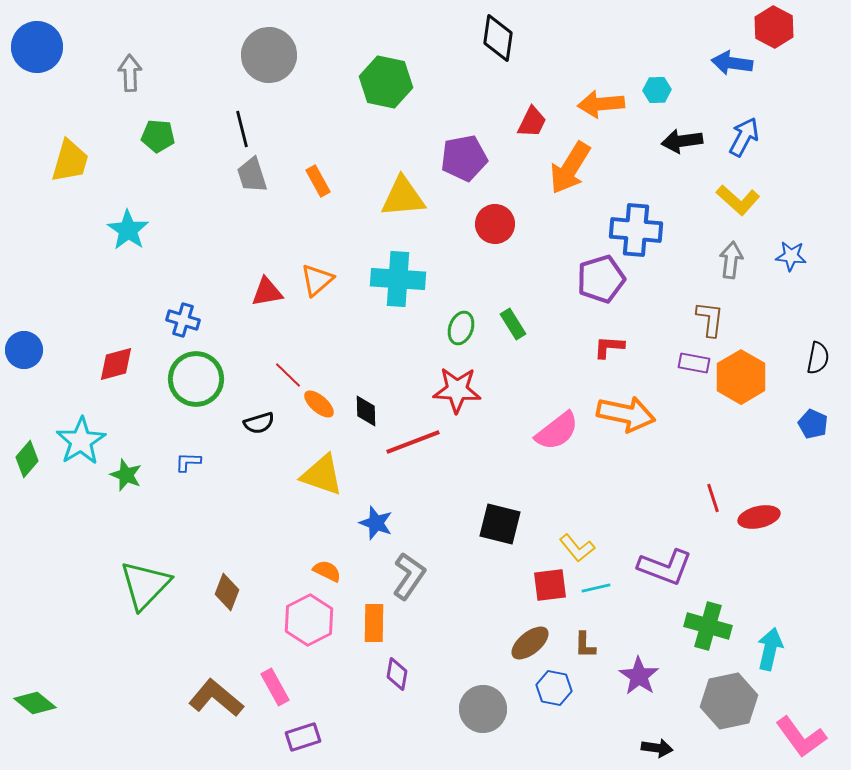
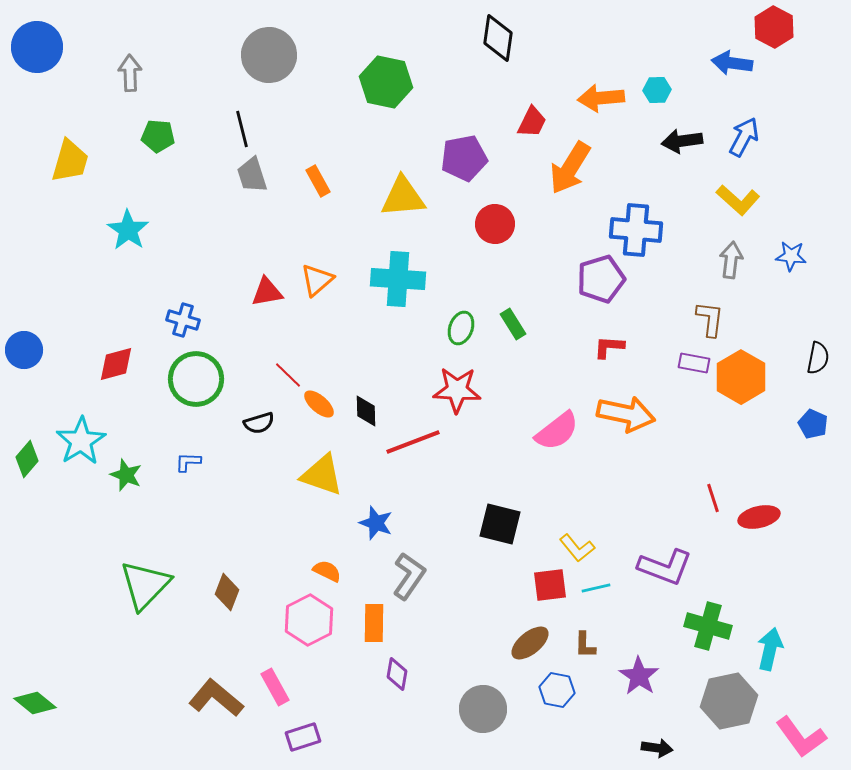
orange arrow at (601, 104): moved 6 px up
blue hexagon at (554, 688): moved 3 px right, 2 px down
